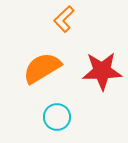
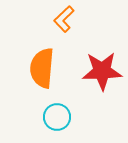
orange semicircle: rotated 54 degrees counterclockwise
